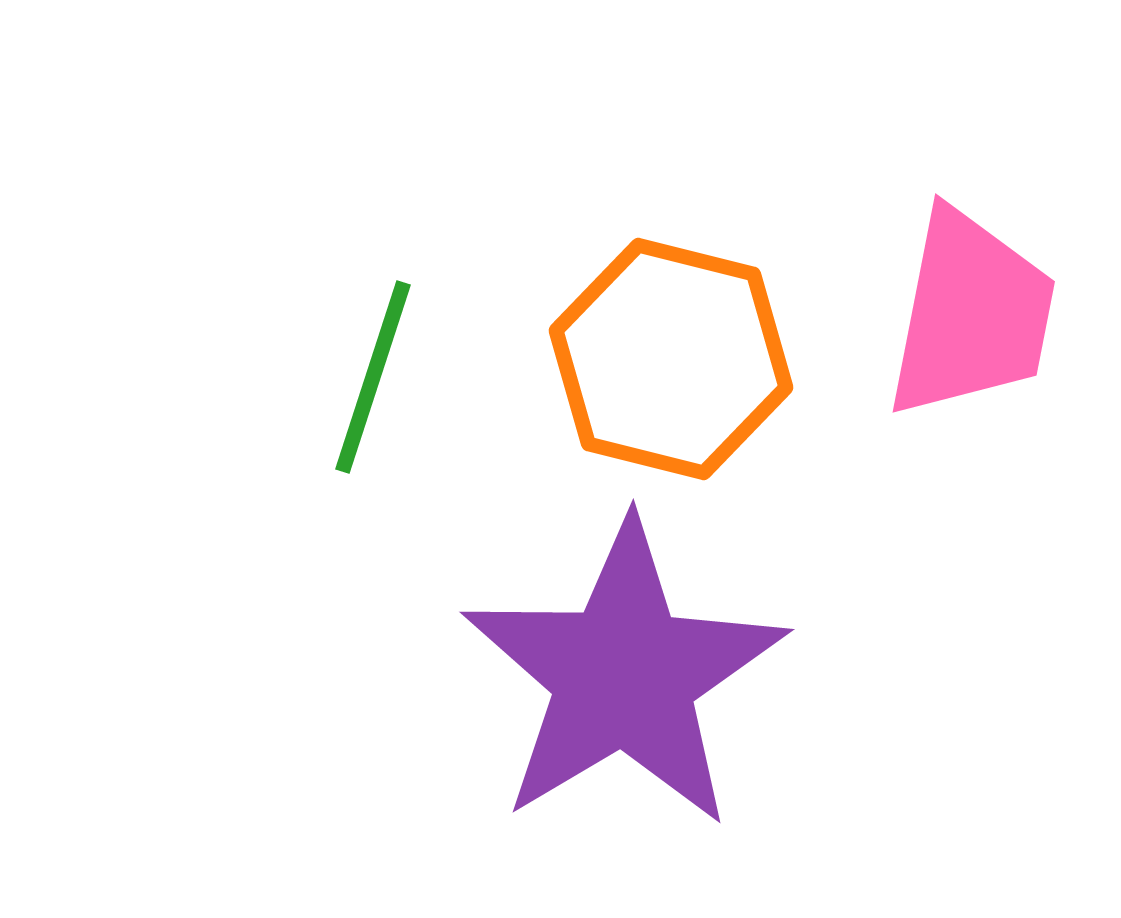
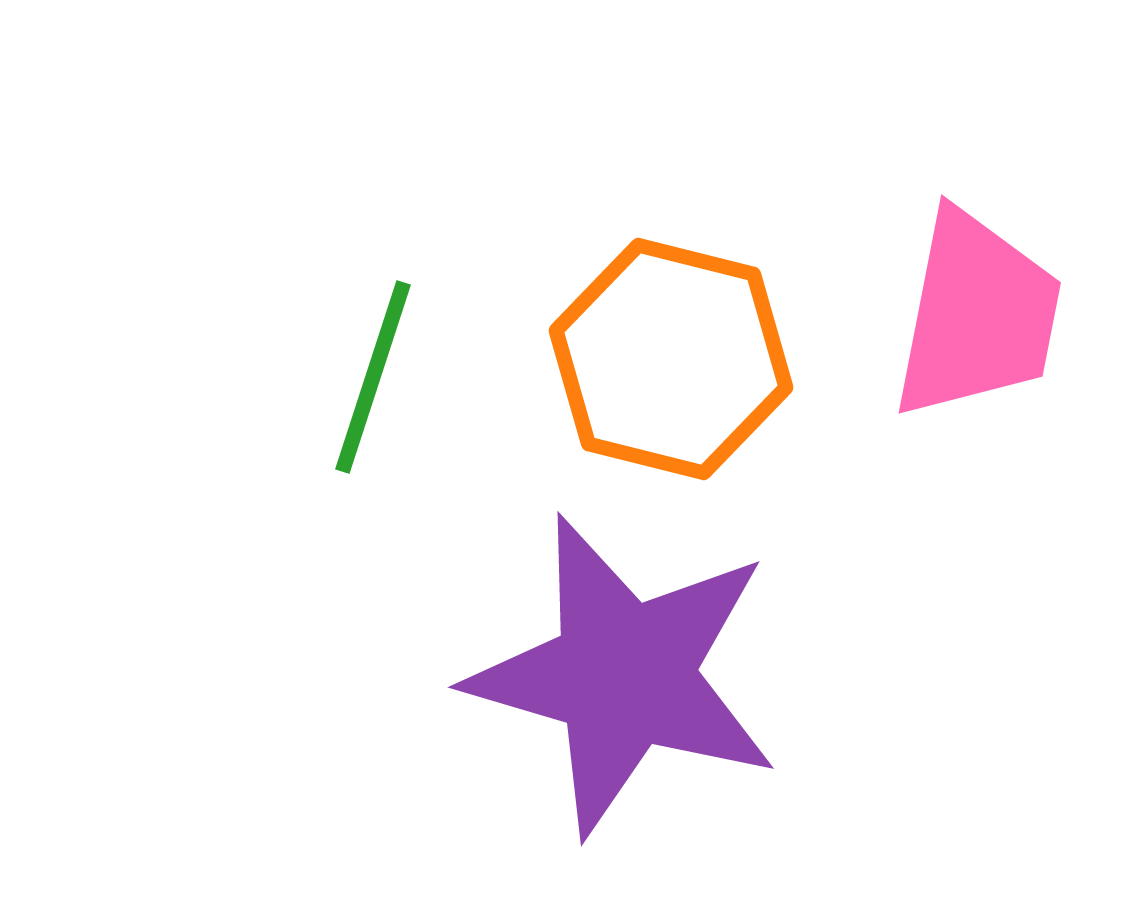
pink trapezoid: moved 6 px right, 1 px down
purple star: rotated 25 degrees counterclockwise
